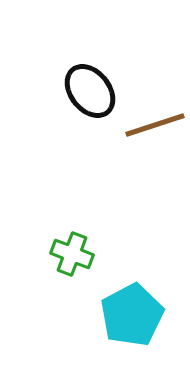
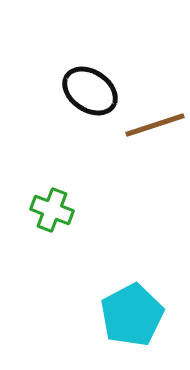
black ellipse: rotated 18 degrees counterclockwise
green cross: moved 20 px left, 44 px up
